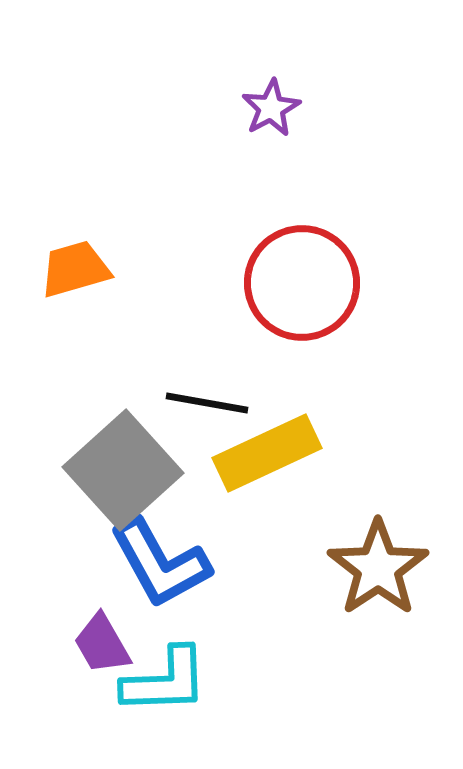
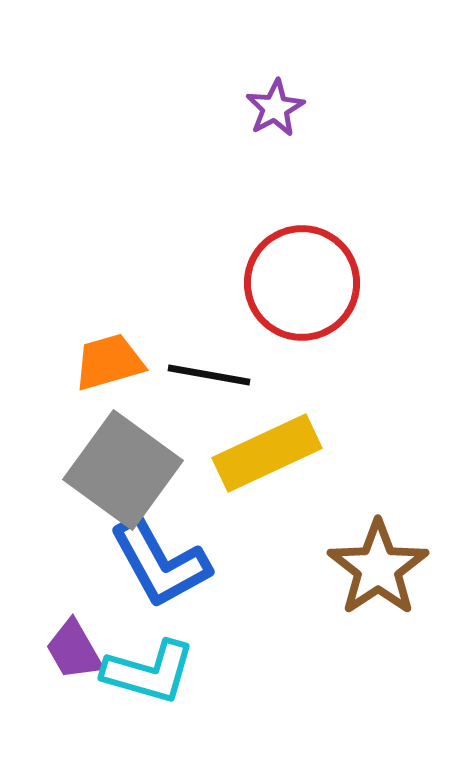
purple star: moved 4 px right
orange trapezoid: moved 34 px right, 93 px down
black line: moved 2 px right, 28 px up
gray square: rotated 12 degrees counterclockwise
purple trapezoid: moved 28 px left, 6 px down
cyan L-shape: moved 16 px left, 9 px up; rotated 18 degrees clockwise
